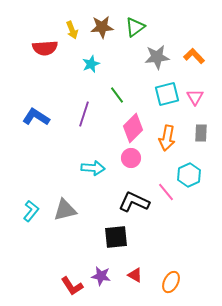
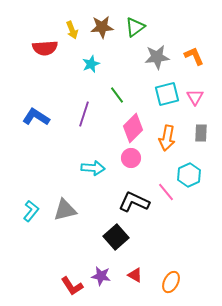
orange L-shape: rotated 20 degrees clockwise
black square: rotated 35 degrees counterclockwise
